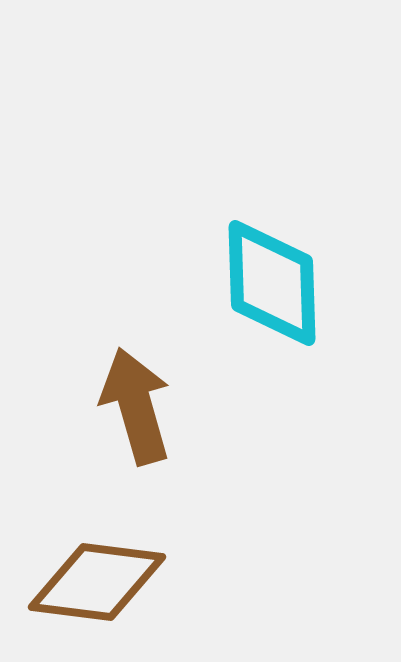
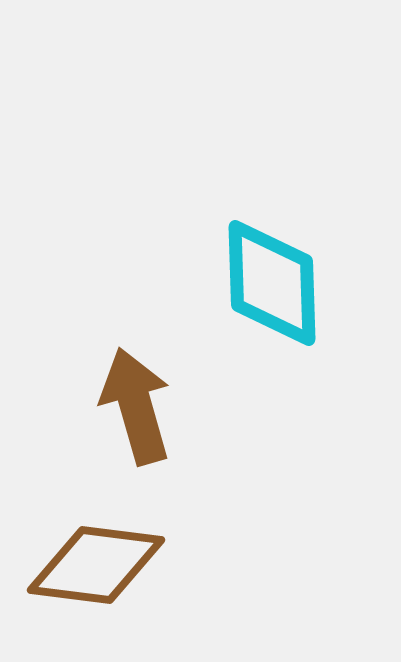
brown diamond: moved 1 px left, 17 px up
